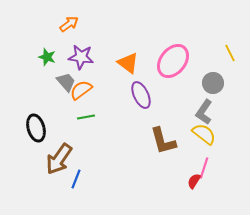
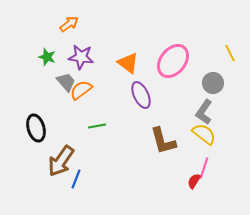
green line: moved 11 px right, 9 px down
brown arrow: moved 2 px right, 2 px down
